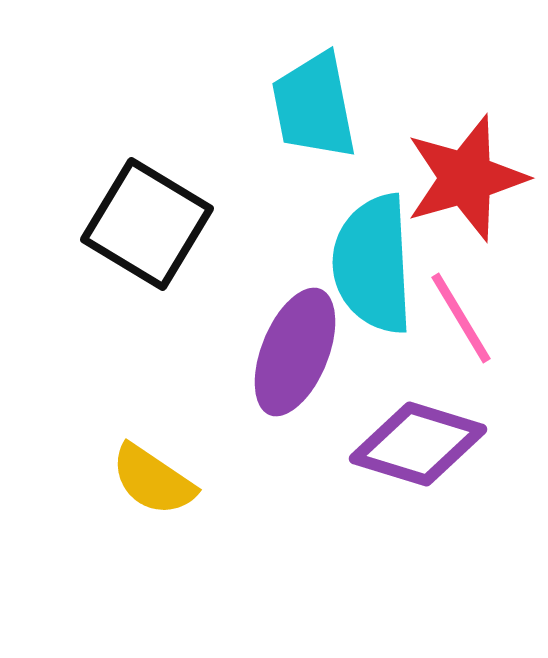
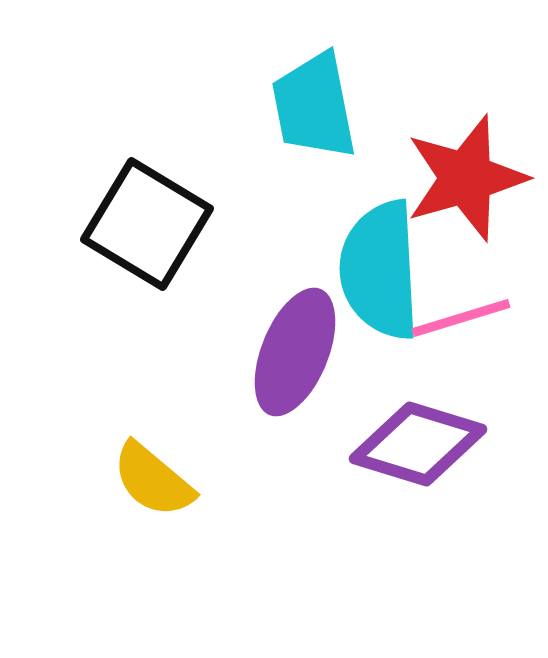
cyan semicircle: moved 7 px right, 6 px down
pink line: rotated 76 degrees counterclockwise
yellow semicircle: rotated 6 degrees clockwise
